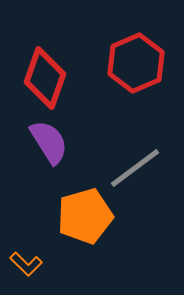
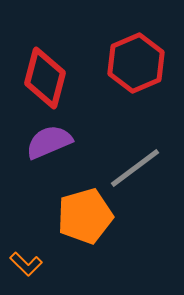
red diamond: rotated 4 degrees counterclockwise
purple semicircle: rotated 81 degrees counterclockwise
